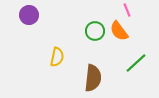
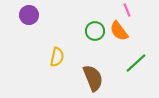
brown semicircle: rotated 28 degrees counterclockwise
